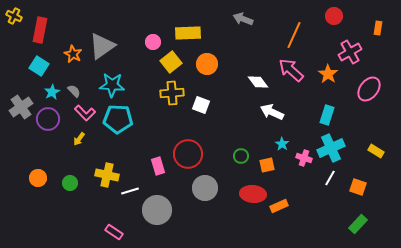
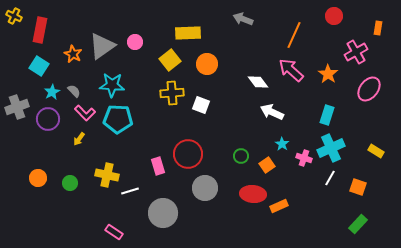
pink circle at (153, 42): moved 18 px left
pink cross at (350, 52): moved 6 px right
yellow square at (171, 62): moved 1 px left, 2 px up
gray cross at (21, 107): moved 4 px left; rotated 15 degrees clockwise
orange square at (267, 165): rotated 21 degrees counterclockwise
gray circle at (157, 210): moved 6 px right, 3 px down
